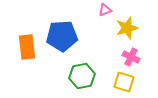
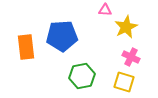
pink triangle: rotated 24 degrees clockwise
yellow star: moved 1 px left, 1 px up; rotated 10 degrees counterclockwise
orange rectangle: moved 1 px left
